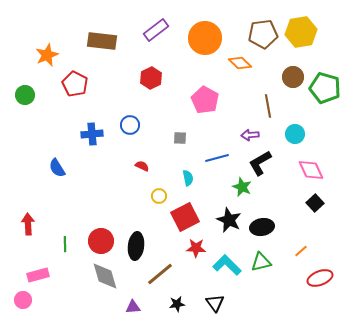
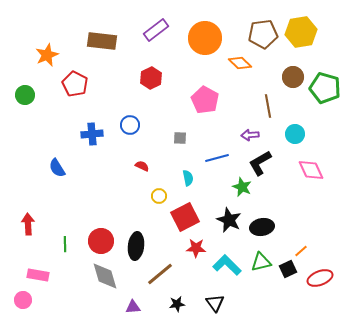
black square at (315, 203): moved 27 px left, 66 px down; rotated 18 degrees clockwise
pink rectangle at (38, 275): rotated 25 degrees clockwise
